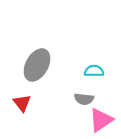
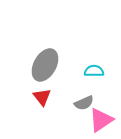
gray ellipse: moved 8 px right
gray semicircle: moved 4 px down; rotated 30 degrees counterclockwise
red triangle: moved 20 px right, 6 px up
